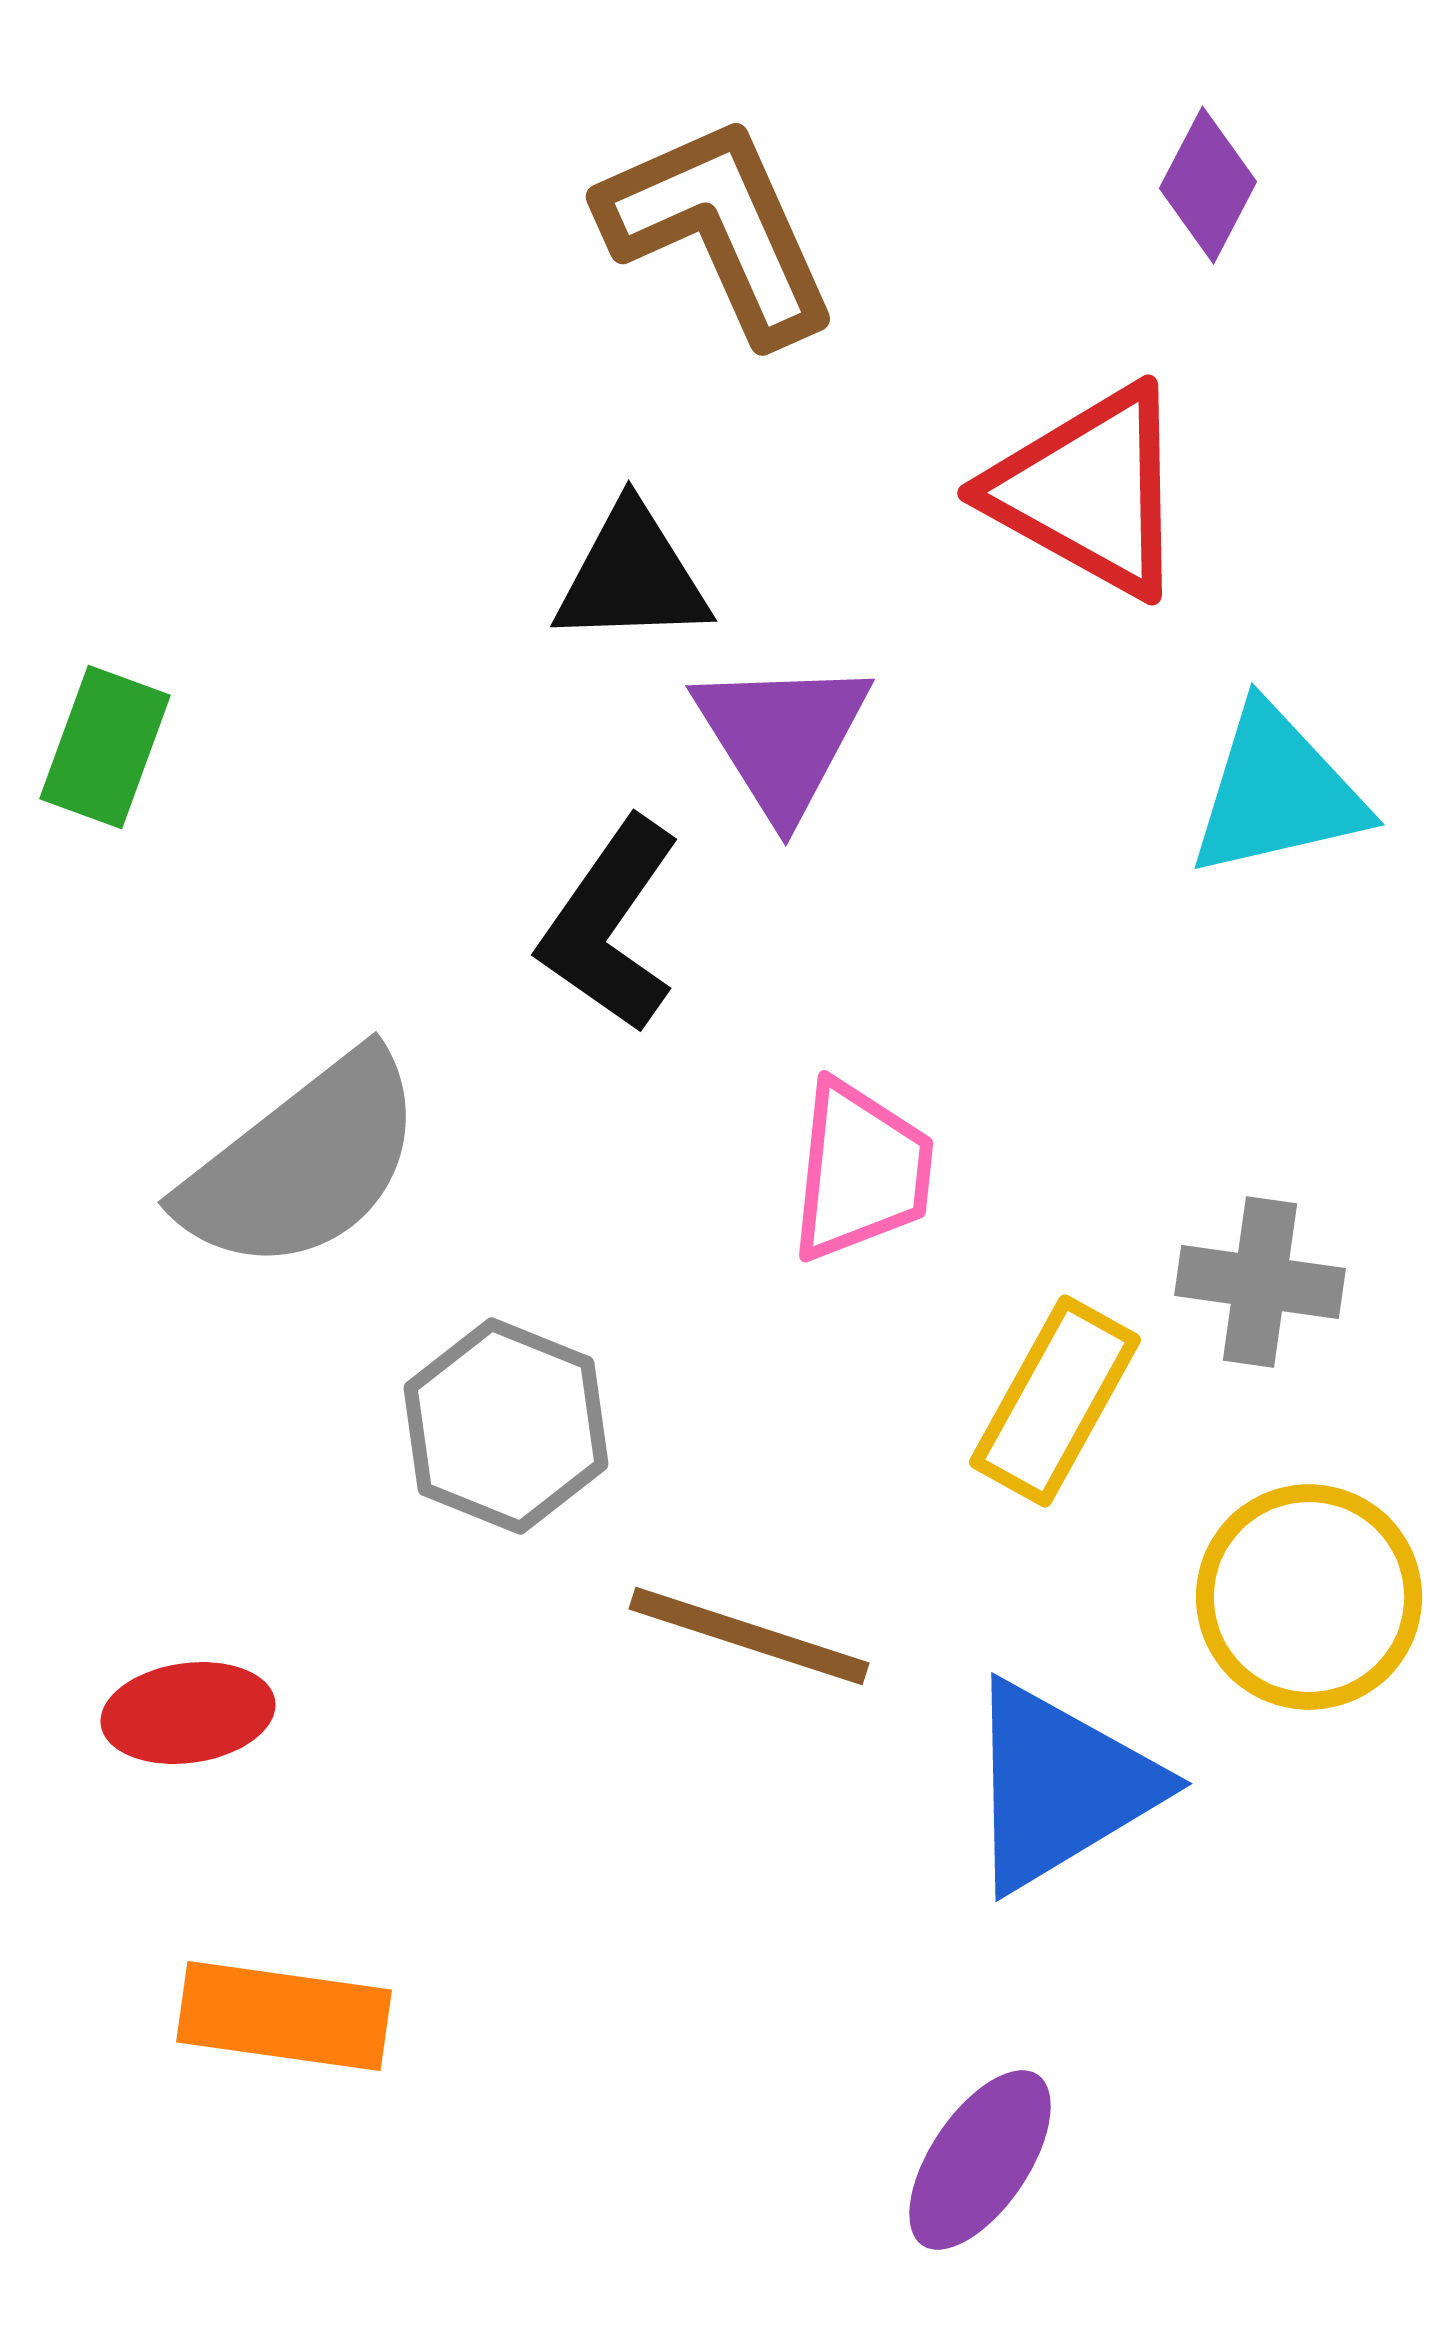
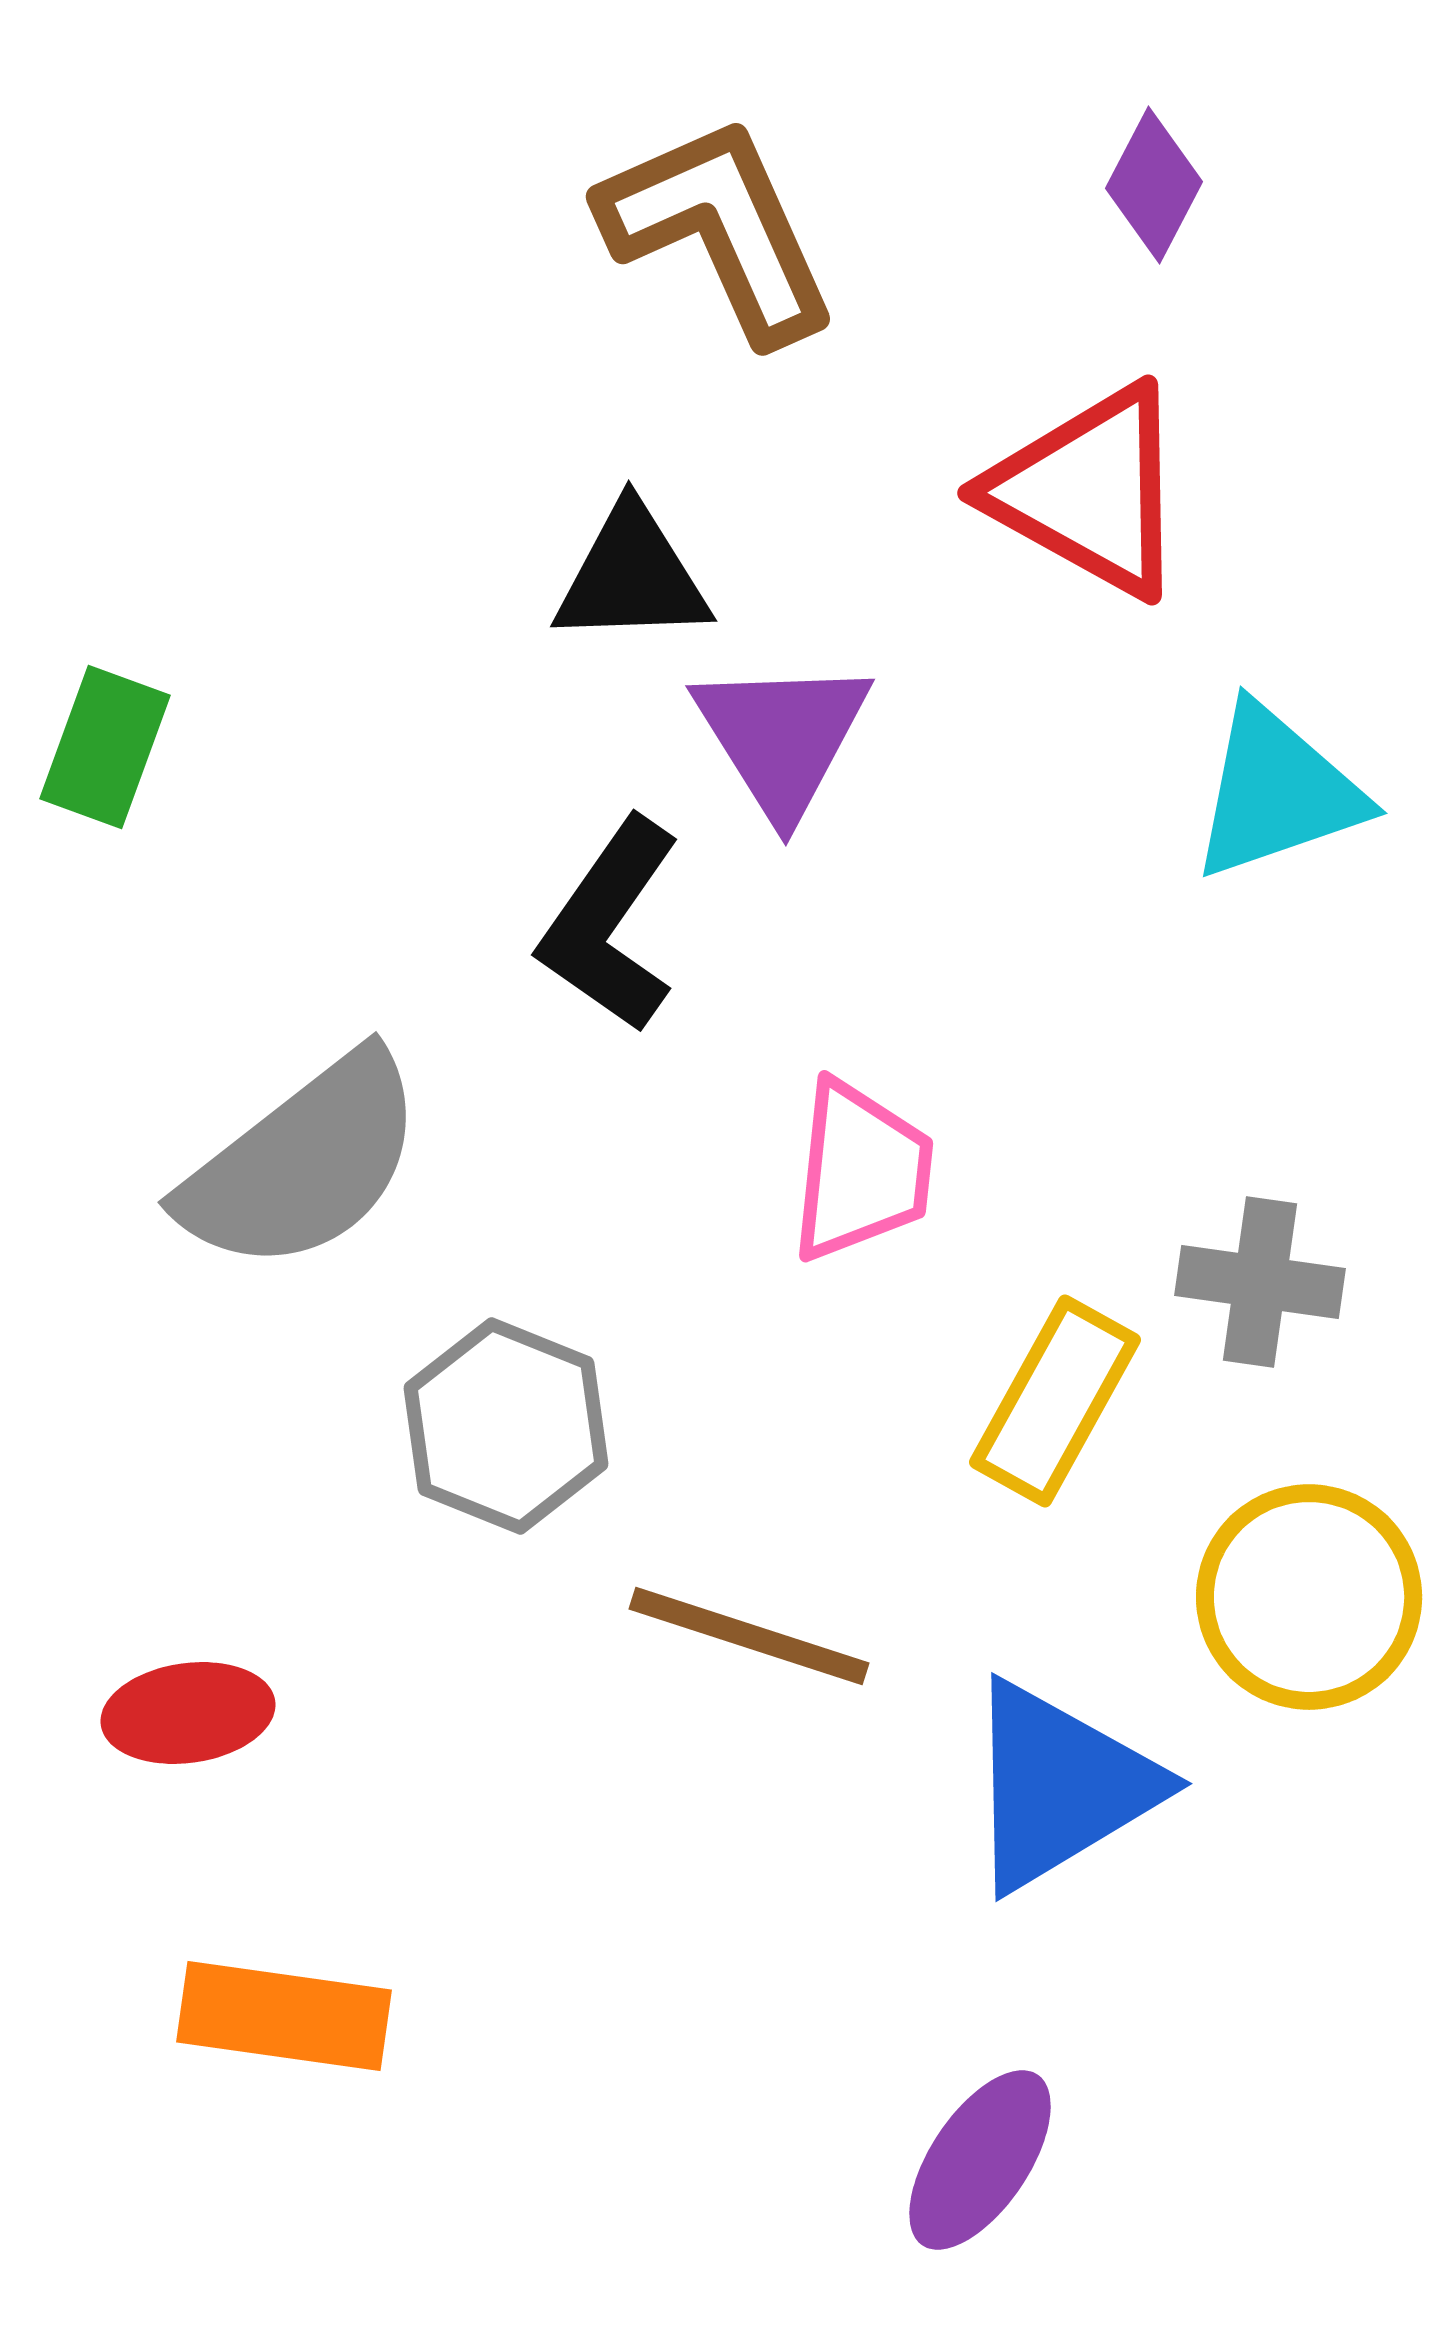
purple diamond: moved 54 px left
cyan triangle: rotated 6 degrees counterclockwise
